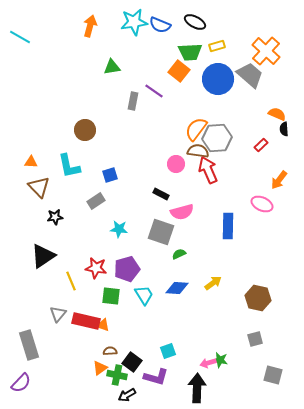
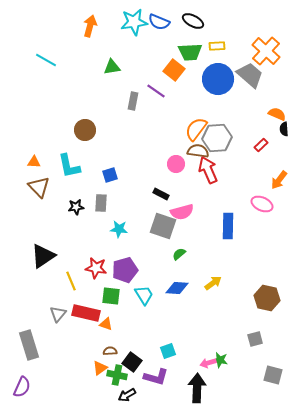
black ellipse at (195, 22): moved 2 px left, 1 px up
blue semicircle at (160, 25): moved 1 px left, 3 px up
cyan line at (20, 37): moved 26 px right, 23 px down
yellow rectangle at (217, 46): rotated 14 degrees clockwise
orange square at (179, 71): moved 5 px left, 1 px up
purple line at (154, 91): moved 2 px right
orange triangle at (31, 162): moved 3 px right
gray rectangle at (96, 201): moved 5 px right, 2 px down; rotated 54 degrees counterclockwise
black star at (55, 217): moved 21 px right, 10 px up
gray square at (161, 232): moved 2 px right, 6 px up
green semicircle at (179, 254): rotated 16 degrees counterclockwise
purple pentagon at (127, 269): moved 2 px left, 1 px down
brown hexagon at (258, 298): moved 9 px right
red rectangle at (86, 321): moved 8 px up
orange triangle at (103, 325): moved 3 px right, 1 px up
purple semicircle at (21, 383): moved 1 px right, 4 px down; rotated 20 degrees counterclockwise
